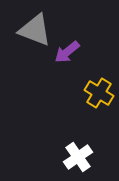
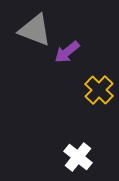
yellow cross: moved 3 px up; rotated 12 degrees clockwise
white cross: rotated 16 degrees counterclockwise
